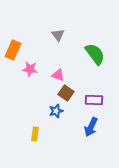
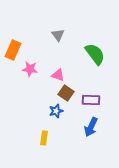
purple rectangle: moved 3 px left
yellow rectangle: moved 9 px right, 4 px down
